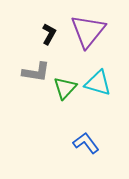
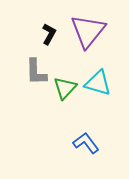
gray L-shape: rotated 80 degrees clockwise
